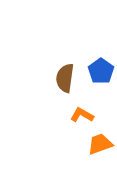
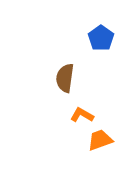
blue pentagon: moved 33 px up
orange trapezoid: moved 4 px up
